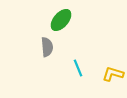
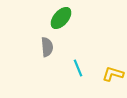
green ellipse: moved 2 px up
